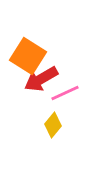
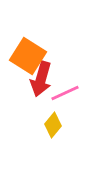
red arrow: rotated 44 degrees counterclockwise
